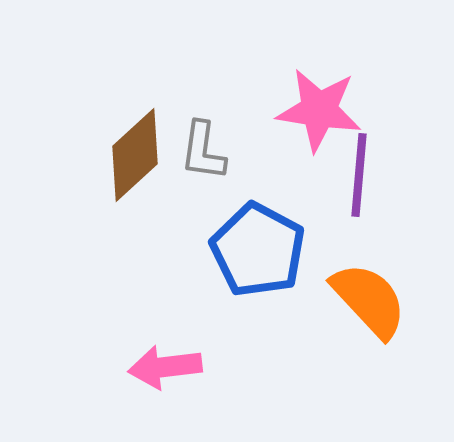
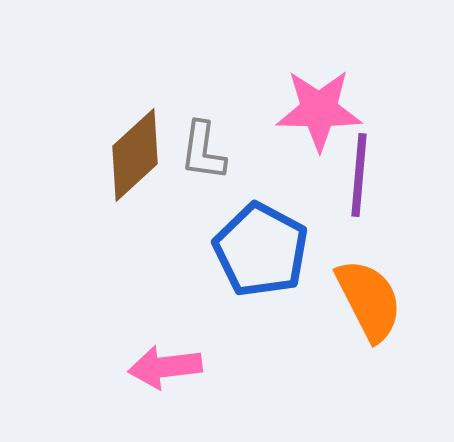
pink star: rotated 8 degrees counterclockwise
blue pentagon: moved 3 px right
orange semicircle: rotated 16 degrees clockwise
